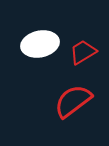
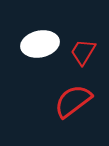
red trapezoid: rotated 28 degrees counterclockwise
